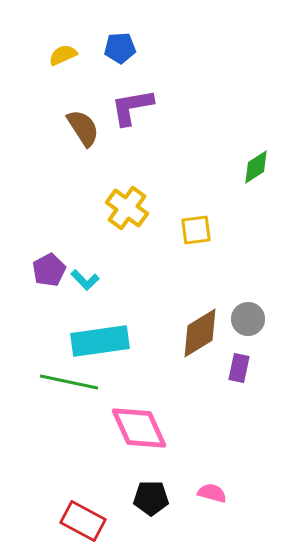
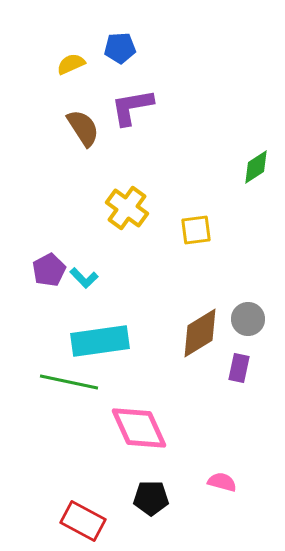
yellow semicircle: moved 8 px right, 9 px down
cyan L-shape: moved 1 px left, 2 px up
pink semicircle: moved 10 px right, 11 px up
